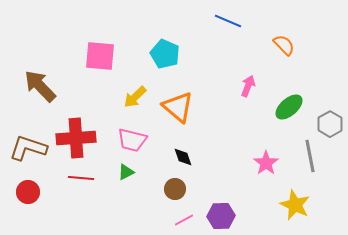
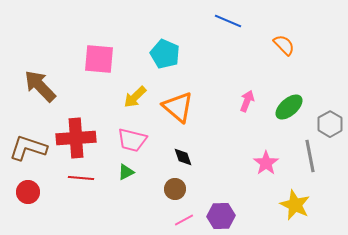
pink square: moved 1 px left, 3 px down
pink arrow: moved 1 px left, 15 px down
